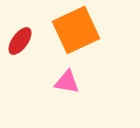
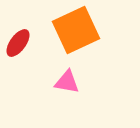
red ellipse: moved 2 px left, 2 px down
